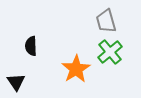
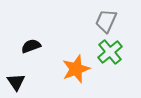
gray trapezoid: rotated 40 degrees clockwise
black semicircle: rotated 72 degrees clockwise
orange star: rotated 12 degrees clockwise
